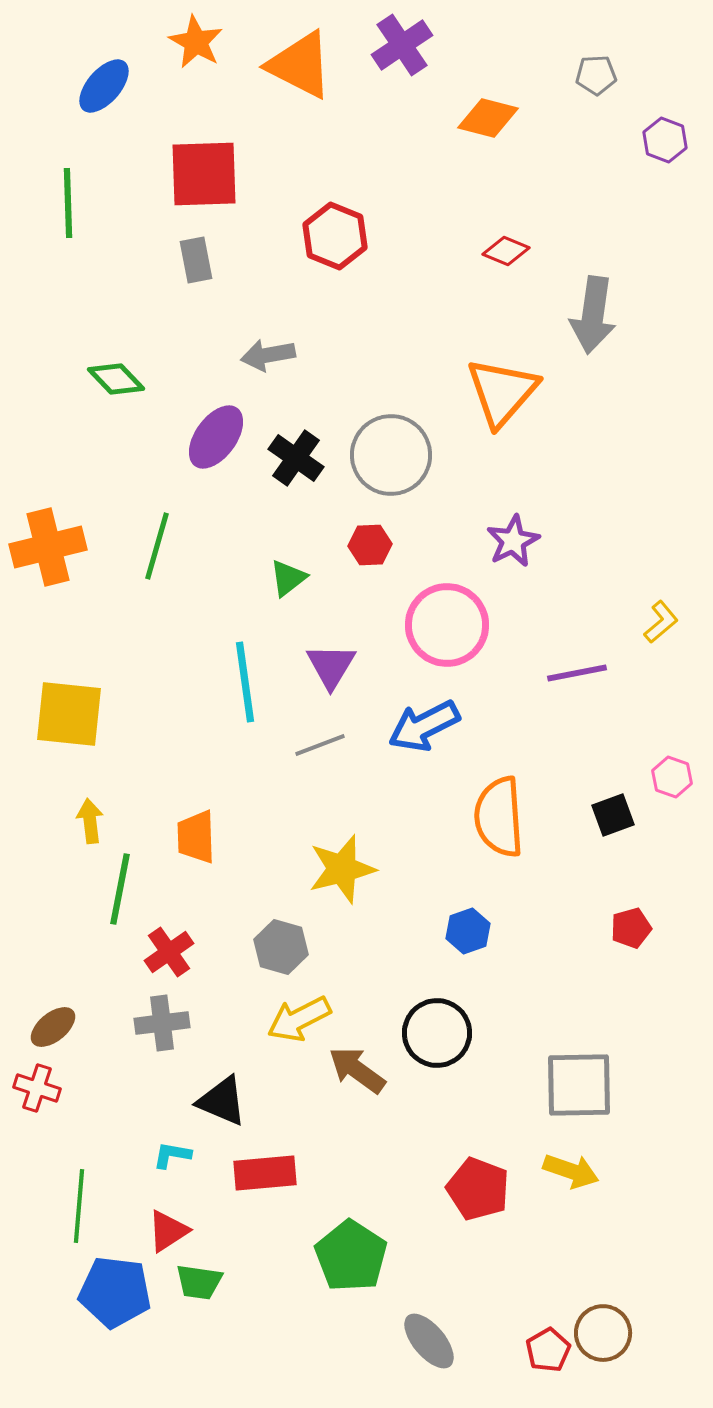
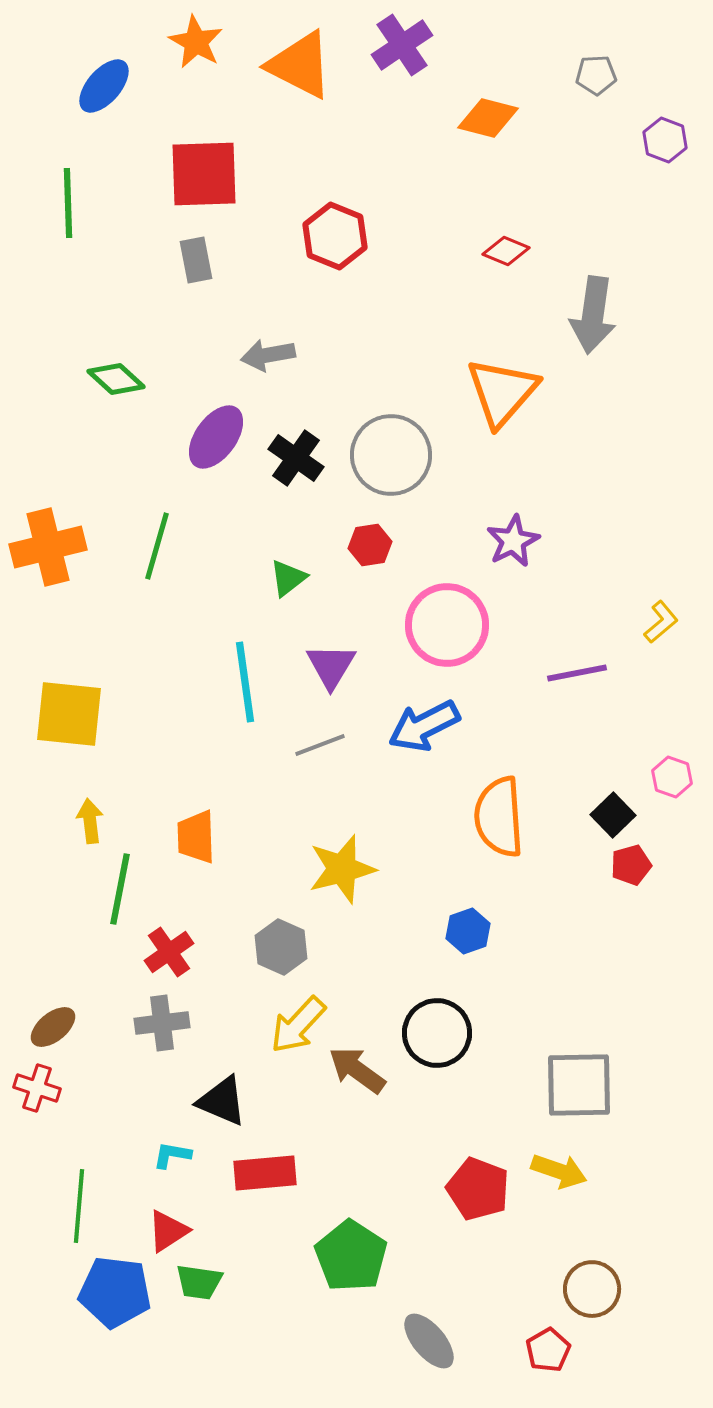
green diamond at (116, 379): rotated 4 degrees counterclockwise
red hexagon at (370, 545): rotated 6 degrees counterclockwise
black square at (613, 815): rotated 24 degrees counterclockwise
red pentagon at (631, 928): moved 63 px up
gray hexagon at (281, 947): rotated 8 degrees clockwise
yellow arrow at (299, 1019): moved 1 px left, 6 px down; rotated 20 degrees counterclockwise
yellow arrow at (571, 1171): moved 12 px left
brown circle at (603, 1333): moved 11 px left, 44 px up
